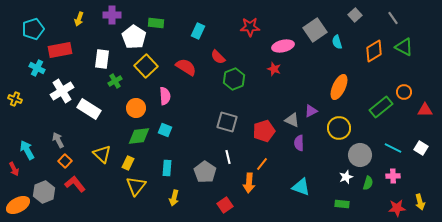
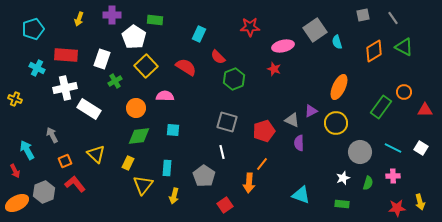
gray square at (355, 15): moved 8 px right; rotated 32 degrees clockwise
green rectangle at (156, 23): moved 1 px left, 3 px up
cyan rectangle at (198, 31): moved 1 px right, 3 px down
red rectangle at (60, 50): moved 6 px right, 5 px down; rotated 15 degrees clockwise
white rectangle at (102, 59): rotated 12 degrees clockwise
white cross at (62, 91): moved 3 px right, 3 px up; rotated 20 degrees clockwise
pink semicircle at (165, 96): rotated 84 degrees counterclockwise
green rectangle at (381, 107): rotated 15 degrees counterclockwise
yellow circle at (339, 128): moved 3 px left, 5 px up
cyan square at (165, 130): moved 8 px right; rotated 16 degrees counterclockwise
gray arrow at (58, 140): moved 6 px left, 5 px up
yellow triangle at (102, 154): moved 6 px left
gray circle at (360, 155): moved 3 px up
white line at (228, 157): moved 6 px left, 5 px up
orange square at (65, 161): rotated 24 degrees clockwise
red arrow at (14, 169): moved 1 px right, 2 px down
gray pentagon at (205, 172): moved 1 px left, 4 px down
white star at (346, 177): moved 3 px left, 1 px down
yellow triangle at (136, 186): moved 7 px right, 1 px up
cyan triangle at (301, 187): moved 8 px down
yellow arrow at (174, 198): moved 2 px up
orange ellipse at (18, 205): moved 1 px left, 2 px up
